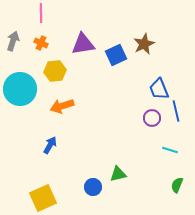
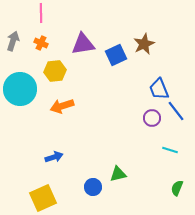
blue line: rotated 25 degrees counterclockwise
blue arrow: moved 4 px right, 12 px down; rotated 42 degrees clockwise
green semicircle: moved 3 px down
